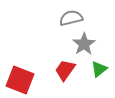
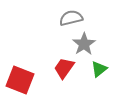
red trapezoid: moved 1 px left, 2 px up
